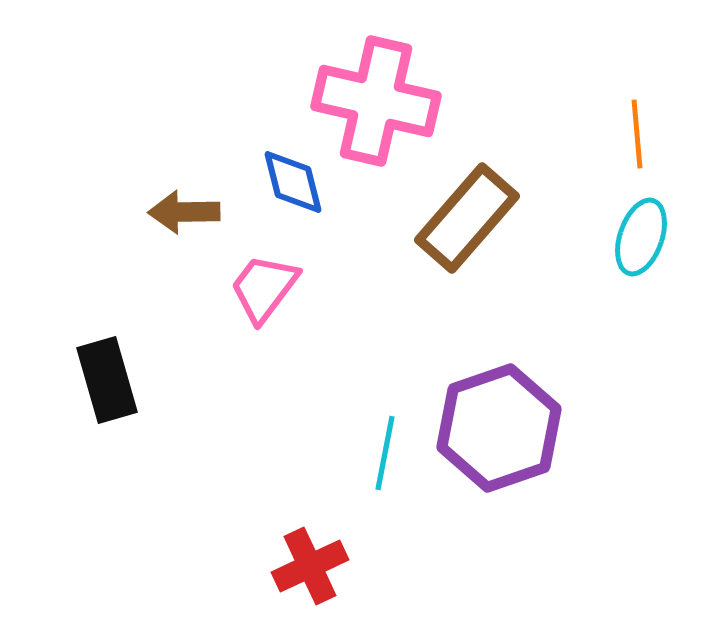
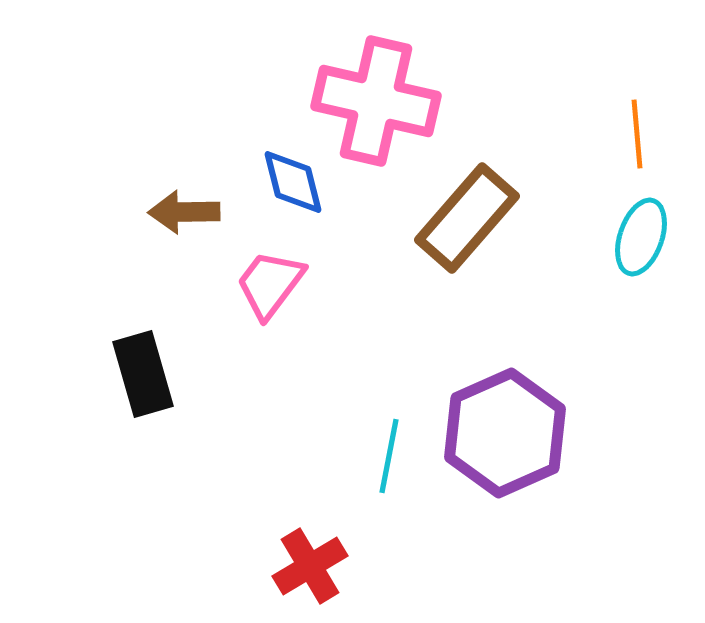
pink trapezoid: moved 6 px right, 4 px up
black rectangle: moved 36 px right, 6 px up
purple hexagon: moved 6 px right, 5 px down; rotated 5 degrees counterclockwise
cyan line: moved 4 px right, 3 px down
red cross: rotated 6 degrees counterclockwise
